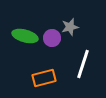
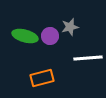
purple circle: moved 2 px left, 2 px up
white line: moved 5 px right, 6 px up; rotated 68 degrees clockwise
orange rectangle: moved 2 px left
